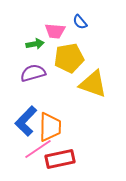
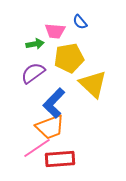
purple semicircle: rotated 20 degrees counterclockwise
yellow triangle: rotated 24 degrees clockwise
blue L-shape: moved 28 px right, 18 px up
orange trapezoid: rotated 68 degrees clockwise
pink line: moved 1 px left, 1 px up
red rectangle: rotated 8 degrees clockwise
